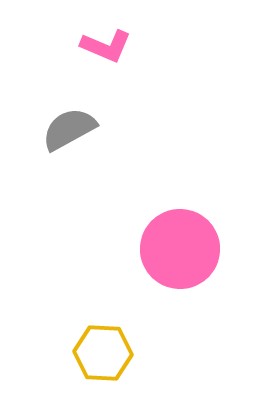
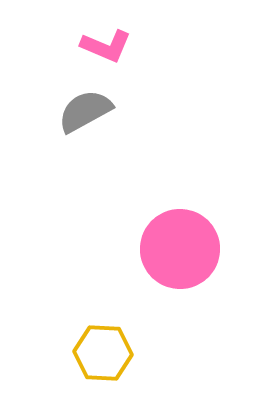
gray semicircle: moved 16 px right, 18 px up
